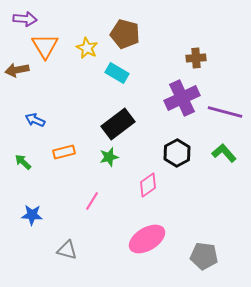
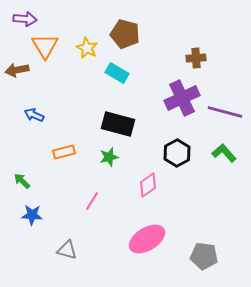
blue arrow: moved 1 px left, 5 px up
black rectangle: rotated 52 degrees clockwise
green arrow: moved 1 px left, 19 px down
